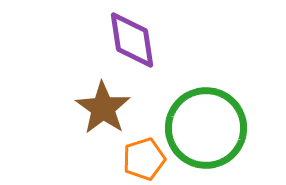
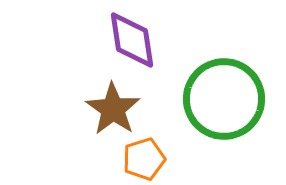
brown star: moved 10 px right, 1 px down
green circle: moved 18 px right, 29 px up
